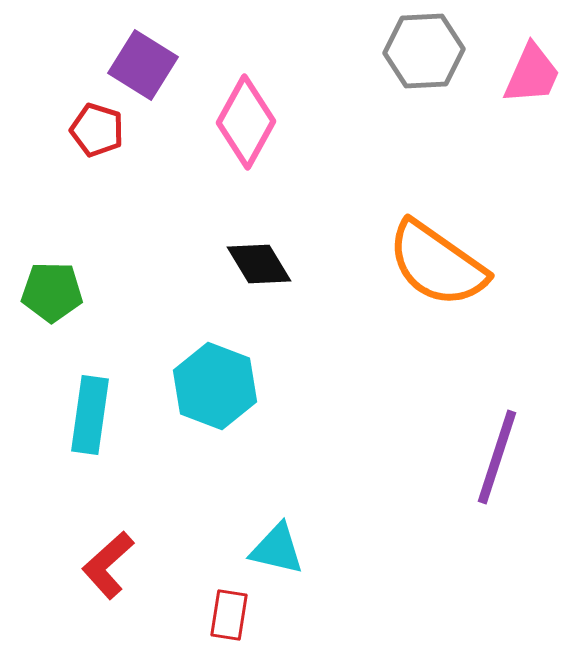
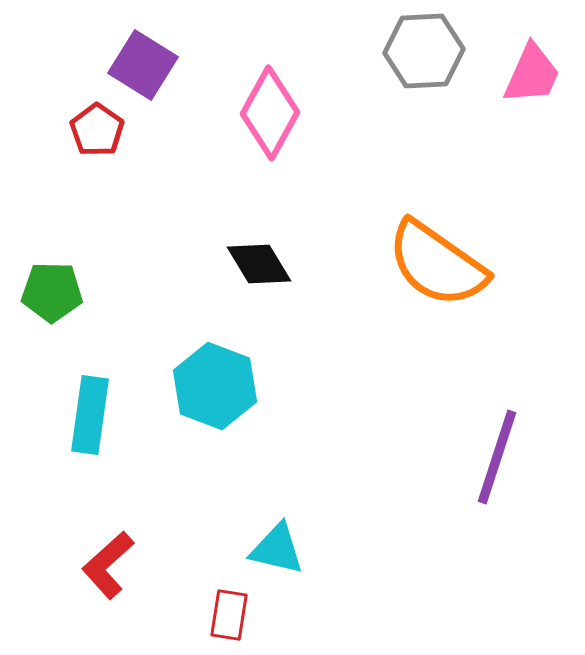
pink diamond: moved 24 px right, 9 px up
red pentagon: rotated 18 degrees clockwise
